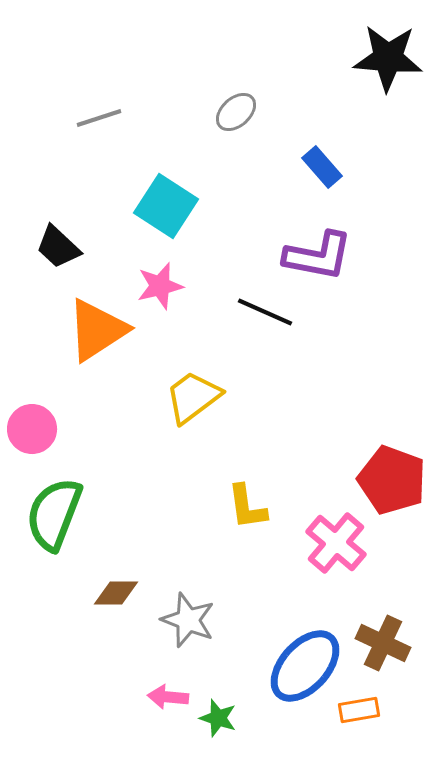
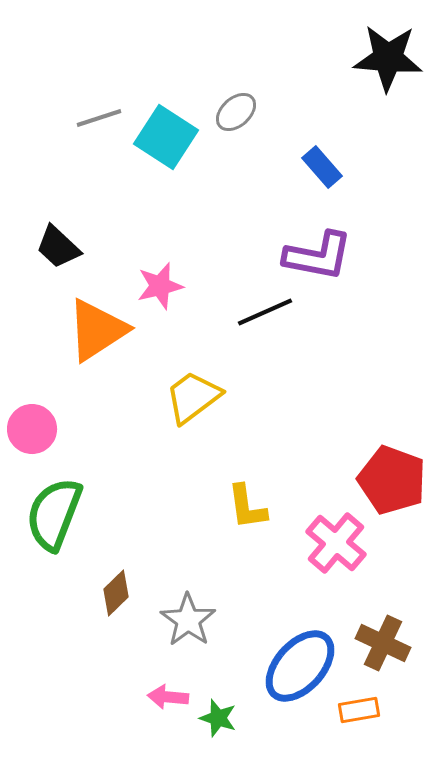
cyan square: moved 69 px up
black line: rotated 48 degrees counterclockwise
brown diamond: rotated 45 degrees counterclockwise
gray star: rotated 14 degrees clockwise
blue ellipse: moved 5 px left
